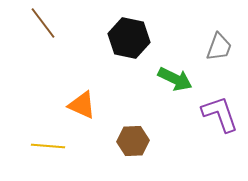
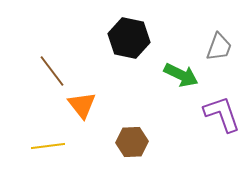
brown line: moved 9 px right, 48 px down
green arrow: moved 6 px right, 4 px up
orange triangle: rotated 28 degrees clockwise
purple L-shape: moved 2 px right
brown hexagon: moved 1 px left, 1 px down
yellow line: rotated 12 degrees counterclockwise
